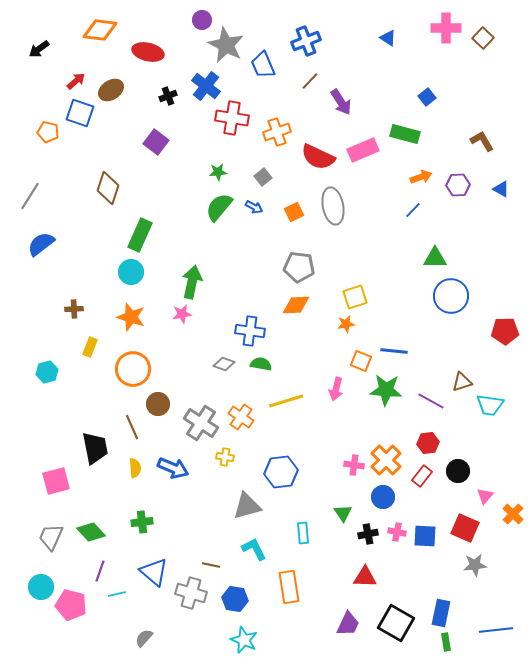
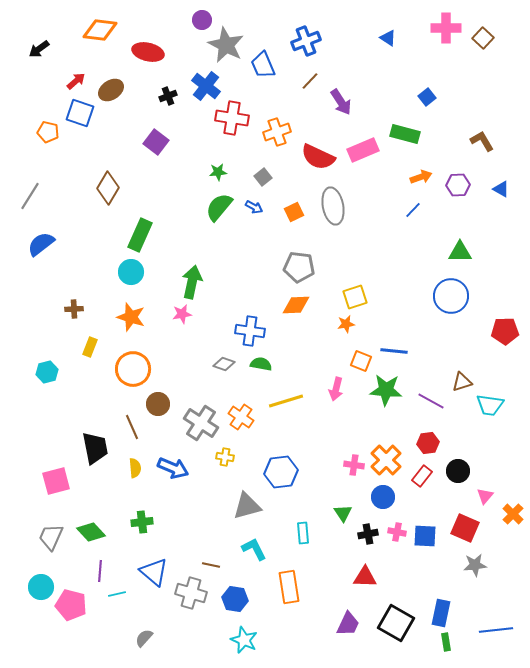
brown diamond at (108, 188): rotated 12 degrees clockwise
green triangle at (435, 258): moved 25 px right, 6 px up
purple line at (100, 571): rotated 15 degrees counterclockwise
